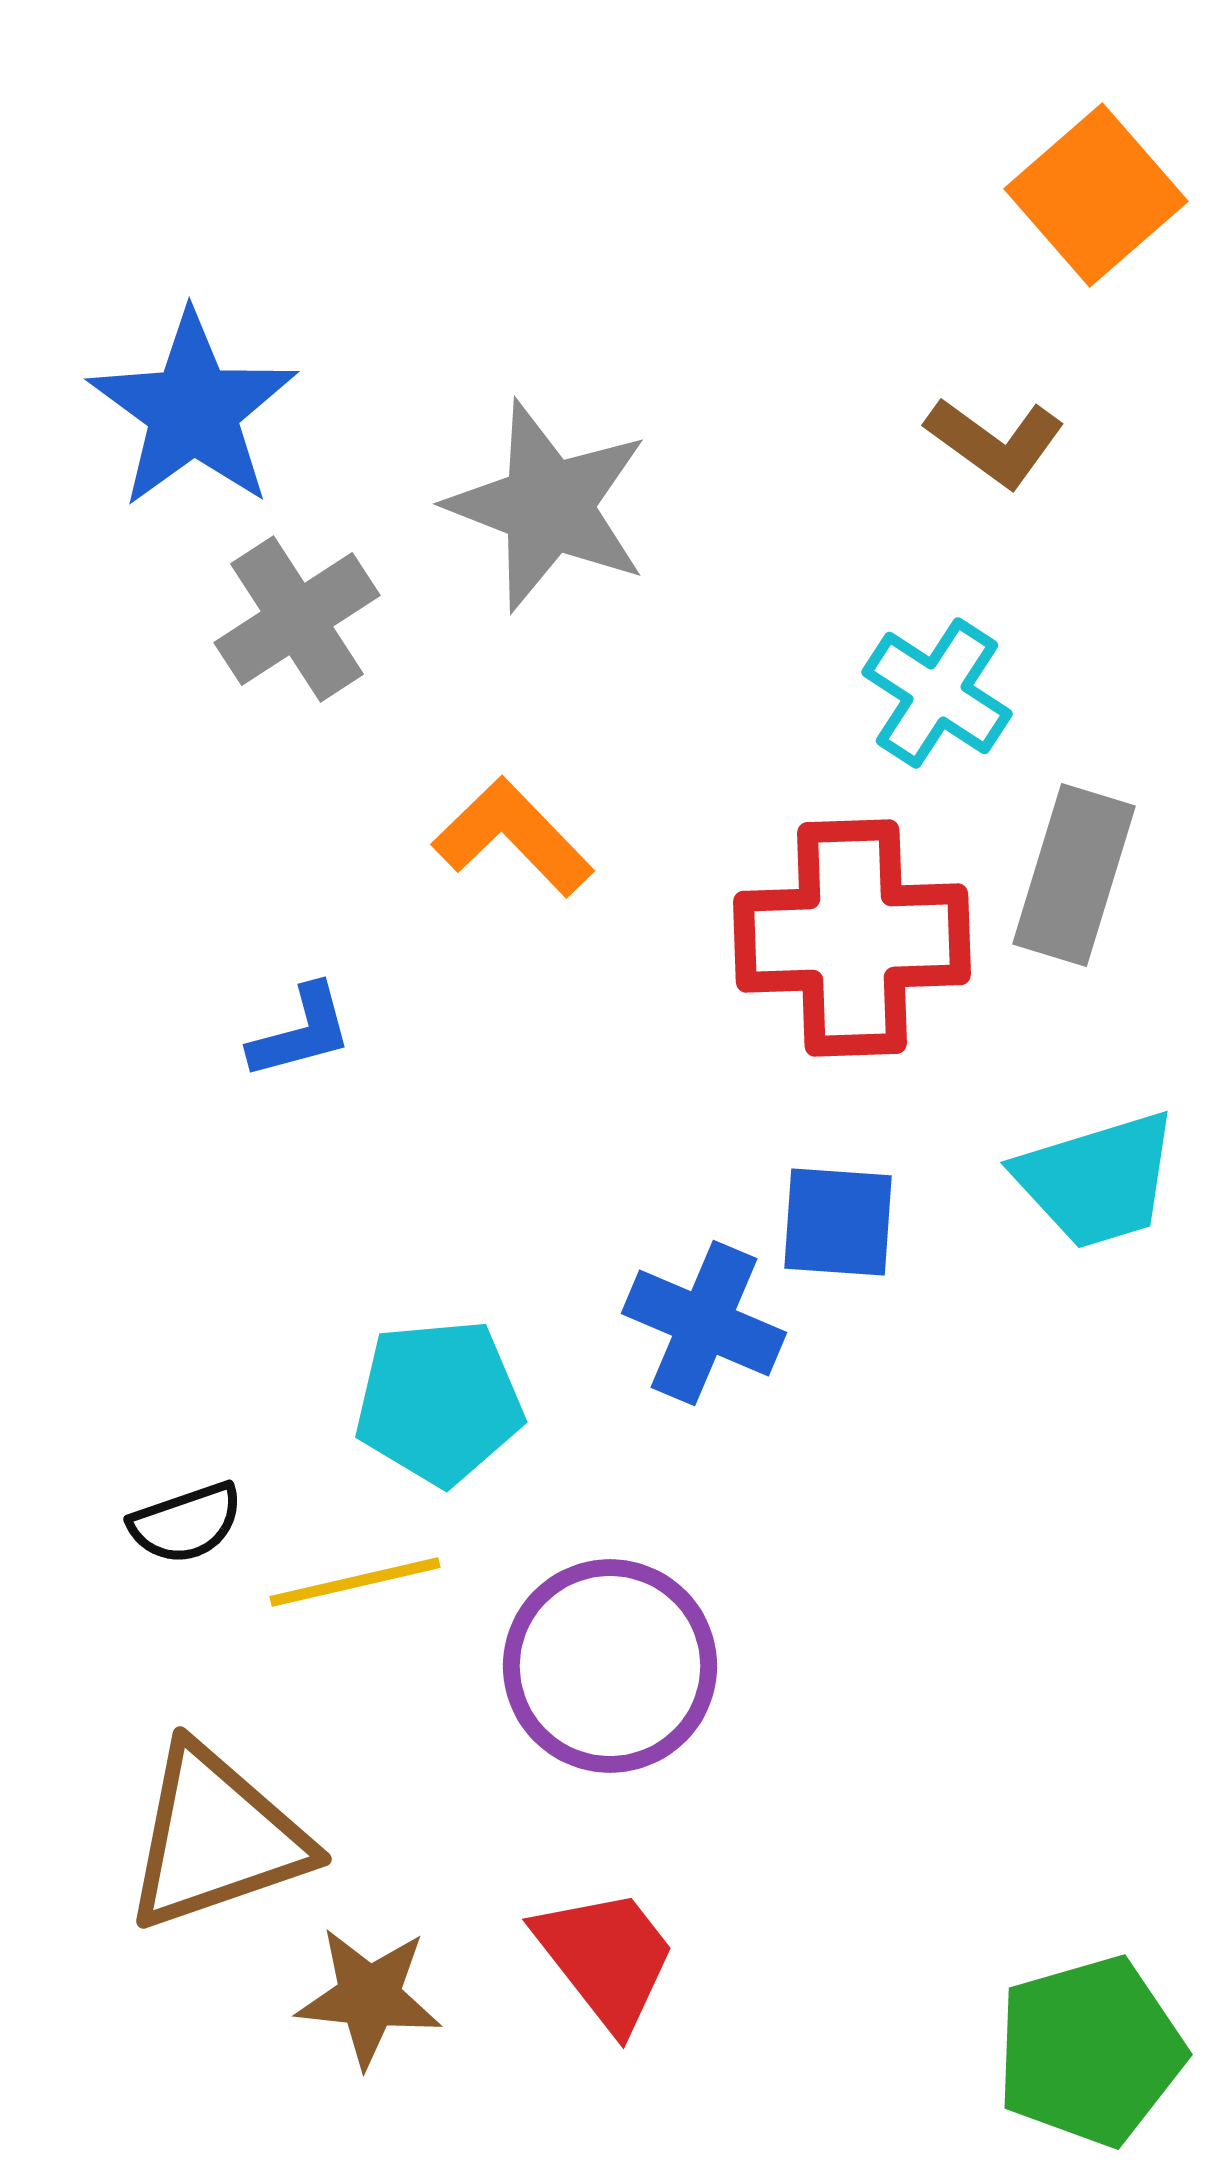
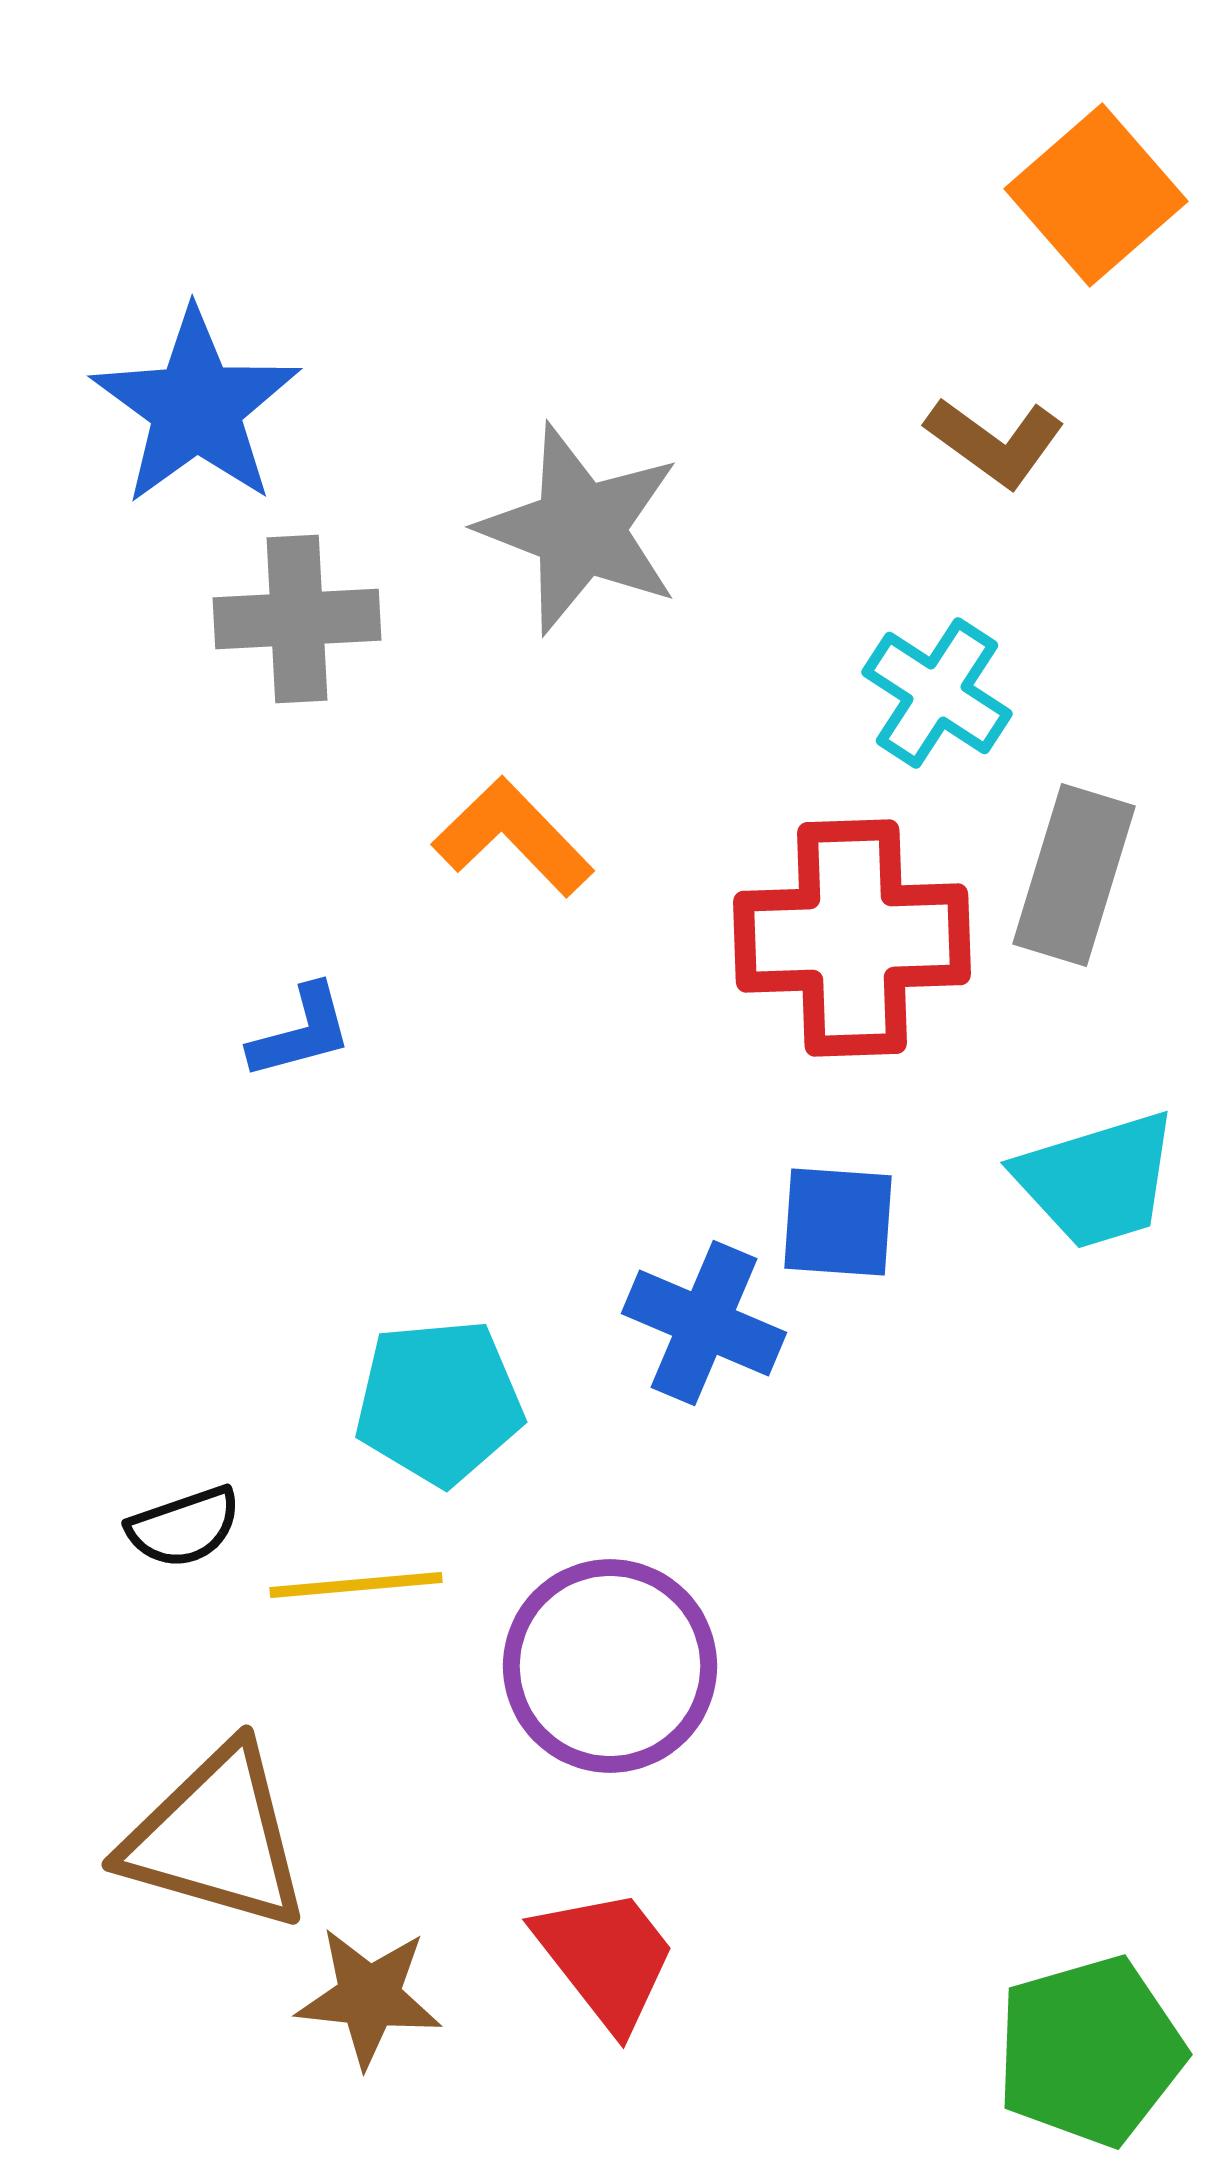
blue star: moved 3 px right, 3 px up
gray star: moved 32 px right, 23 px down
gray cross: rotated 30 degrees clockwise
black semicircle: moved 2 px left, 4 px down
yellow line: moved 1 px right, 3 px down; rotated 8 degrees clockwise
brown triangle: rotated 35 degrees clockwise
